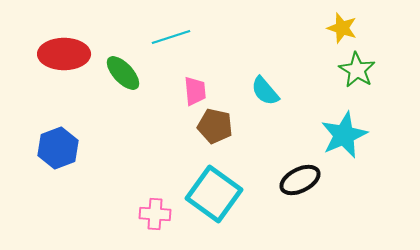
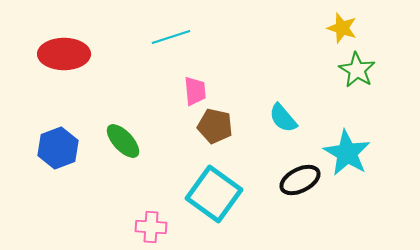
green ellipse: moved 68 px down
cyan semicircle: moved 18 px right, 27 px down
cyan star: moved 3 px right, 18 px down; rotated 18 degrees counterclockwise
pink cross: moved 4 px left, 13 px down
